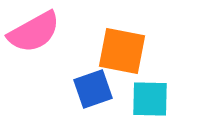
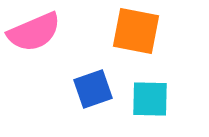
pink semicircle: rotated 6 degrees clockwise
orange square: moved 14 px right, 20 px up
